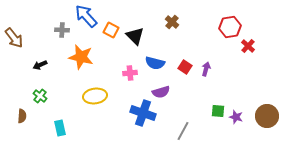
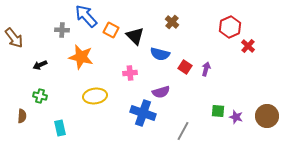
red hexagon: rotated 15 degrees counterclockwise
blue semicircle: moved 5 px right, 9 px up
green cross: rotated 24 degrees counterclockwise
